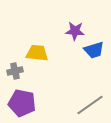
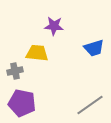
purple star: moved 21 px left, 5 px up
blue trapezoid: moved 2 px up
